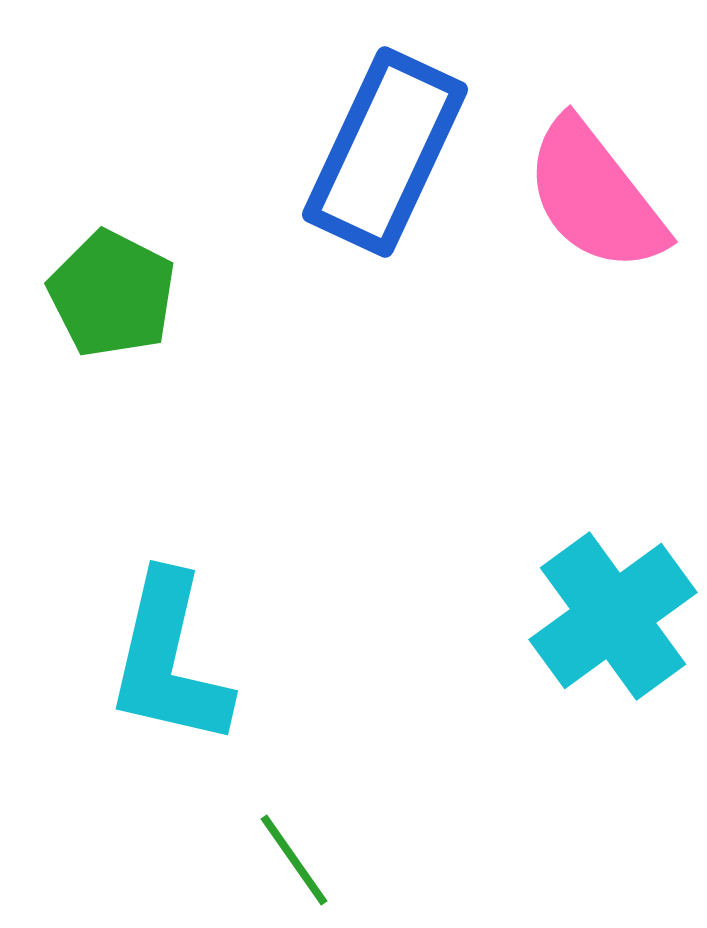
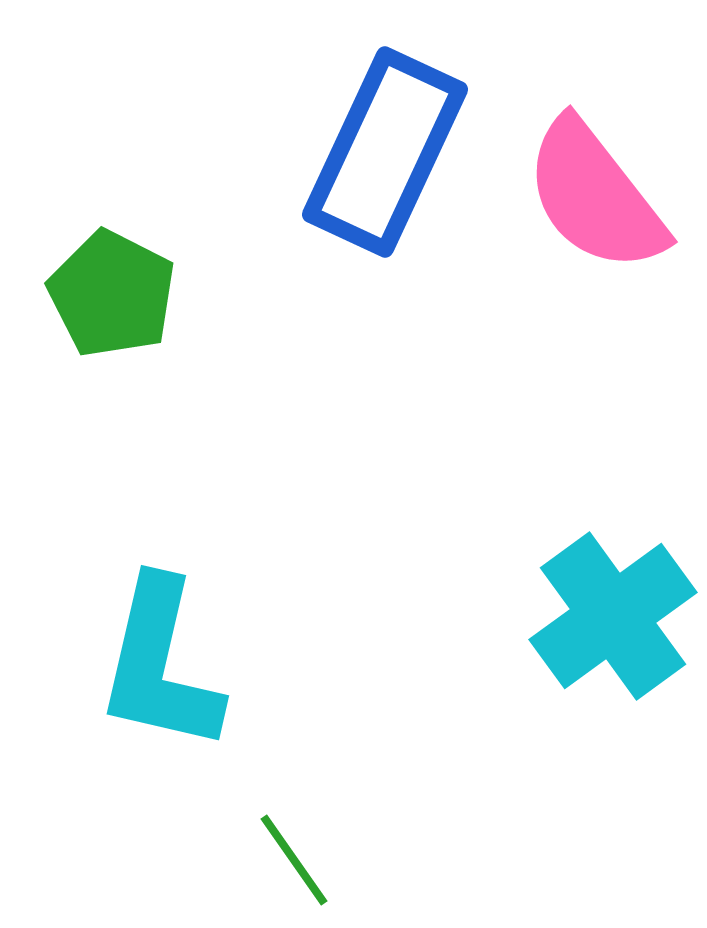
cyan L-shape: moved 9 px left, 5 px down
